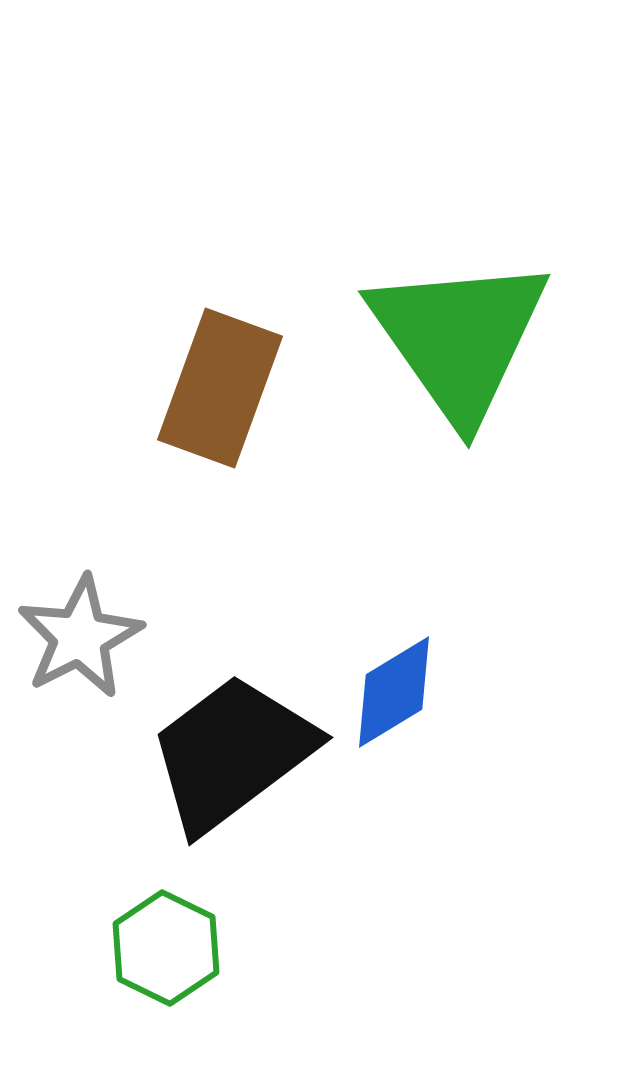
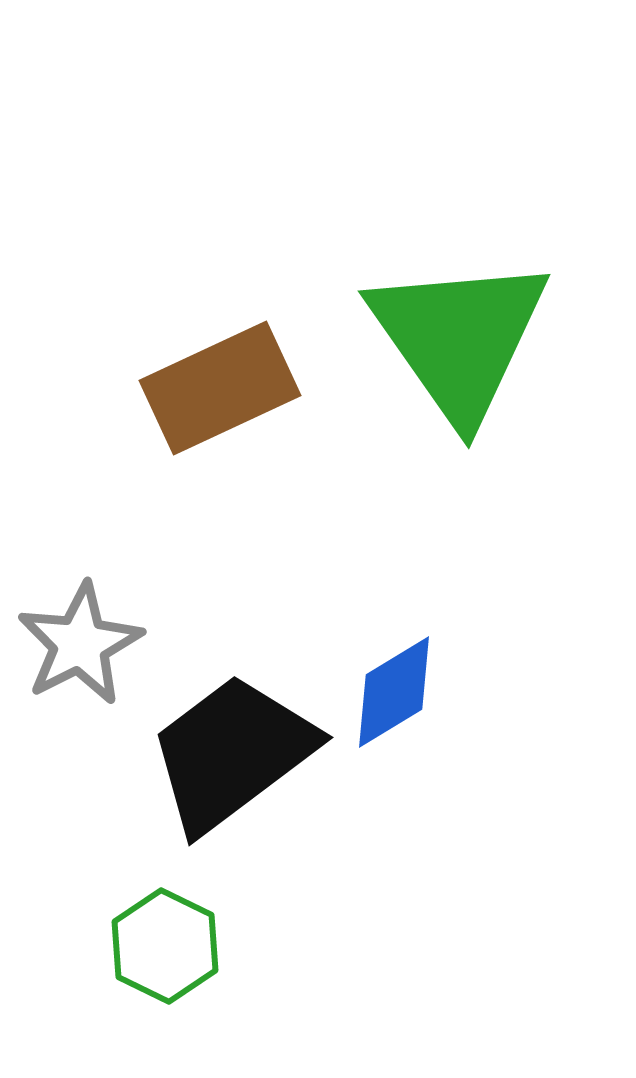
brown rectangle: rotated 45 degrees clockwise
gray star: moved 7 px down
green hexagon: moved 1 px left, 2 px up
